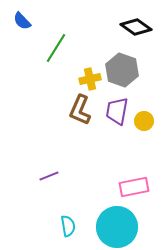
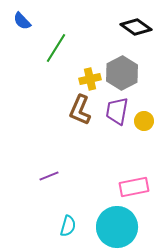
gray hexagon: moved 3 px down; rotated 12 degrees clockwise
cyan semicircle: rotated 25 degrees clockwise
